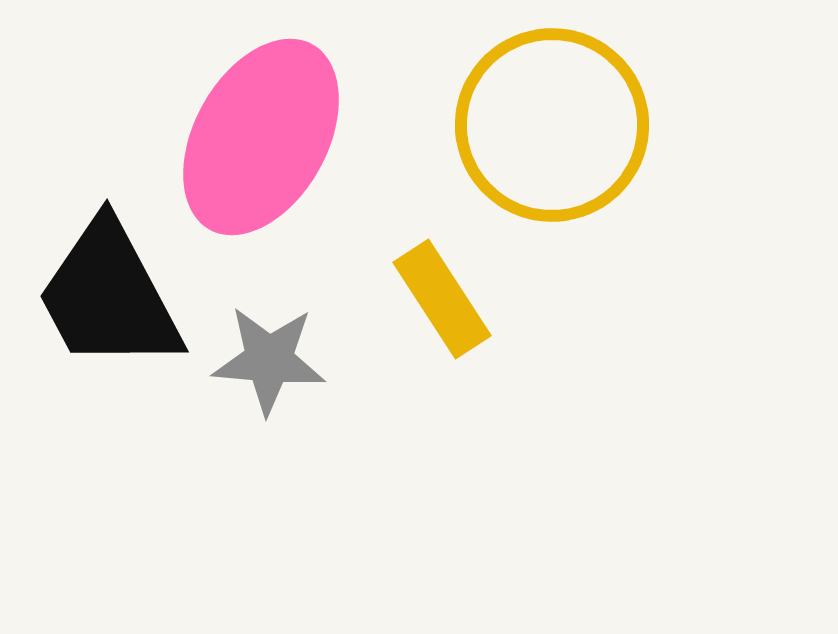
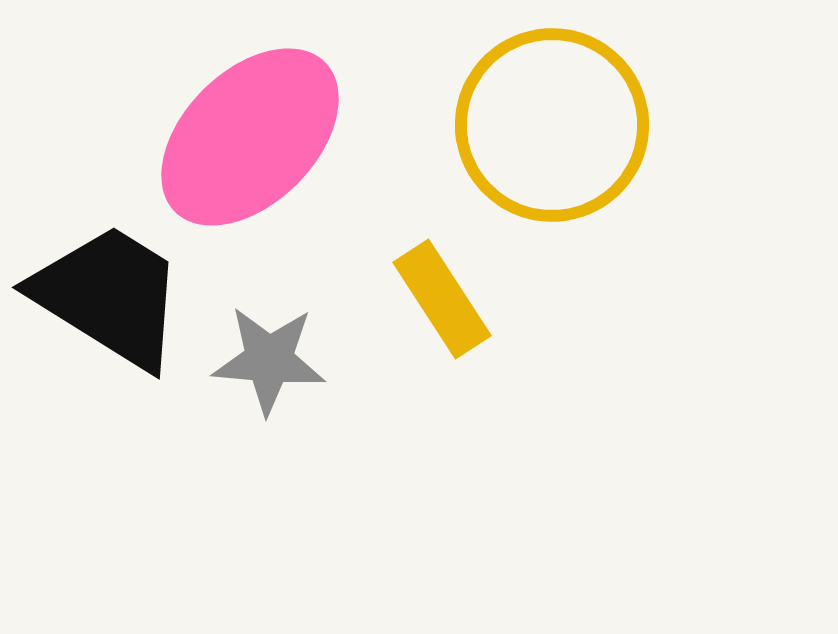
pink ellipse: moved 11 px left; rotated 16 degrees clockwise
black trapezoid: rotated 150 degrees clockwise
